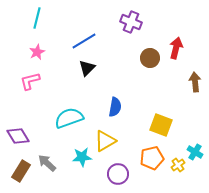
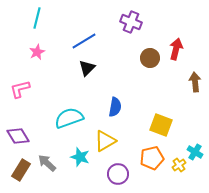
red arrow: moved 1 px down
pink L-shape: moved 10 px left, 8 px down
cyan star: moved 2 px left; rotated 24 degrees clockwise
yellow cross: moved 1 px right
brown rectangle: moved 1 px up
